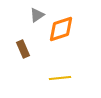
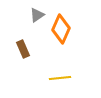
orange diamond: rotated 48 degrees counterclockwise
